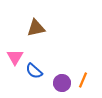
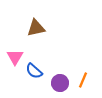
purple circle: moved 2 px left
